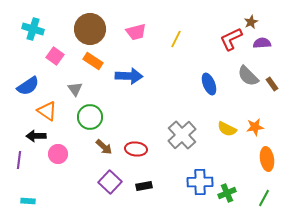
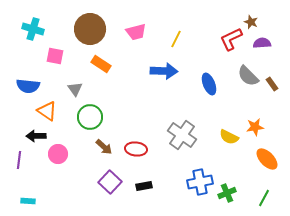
brown star: rotated 24 degrees counterclockwise
pink square: rotated 24 degrees counterclockwise
orange rectangle: moved 8 px right, 3 px down
blue arrow: moved 35 px right, 5 px up
blue semicircle: rotated 40 degrees clockwise
yellow semicircle: moved 2 px right, 8 px down
gray cross: rotated 12 degrees counterclockwise
orange ellipse: rotated 35 degrees counterclockwise
blue cross: rotated 10 degrees counterclockwise
